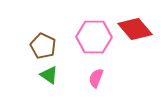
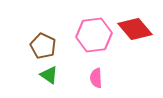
pink hexagon: moved 2 px up; rotated 8 degrees counterclockwise
pink semicircle: rotated 24 degrees counterclockwise
